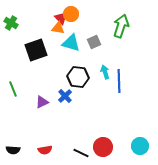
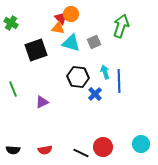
blue cross: moved 30 px right, 2 px up
cyan circle: moved 1 px right, 2 px up
